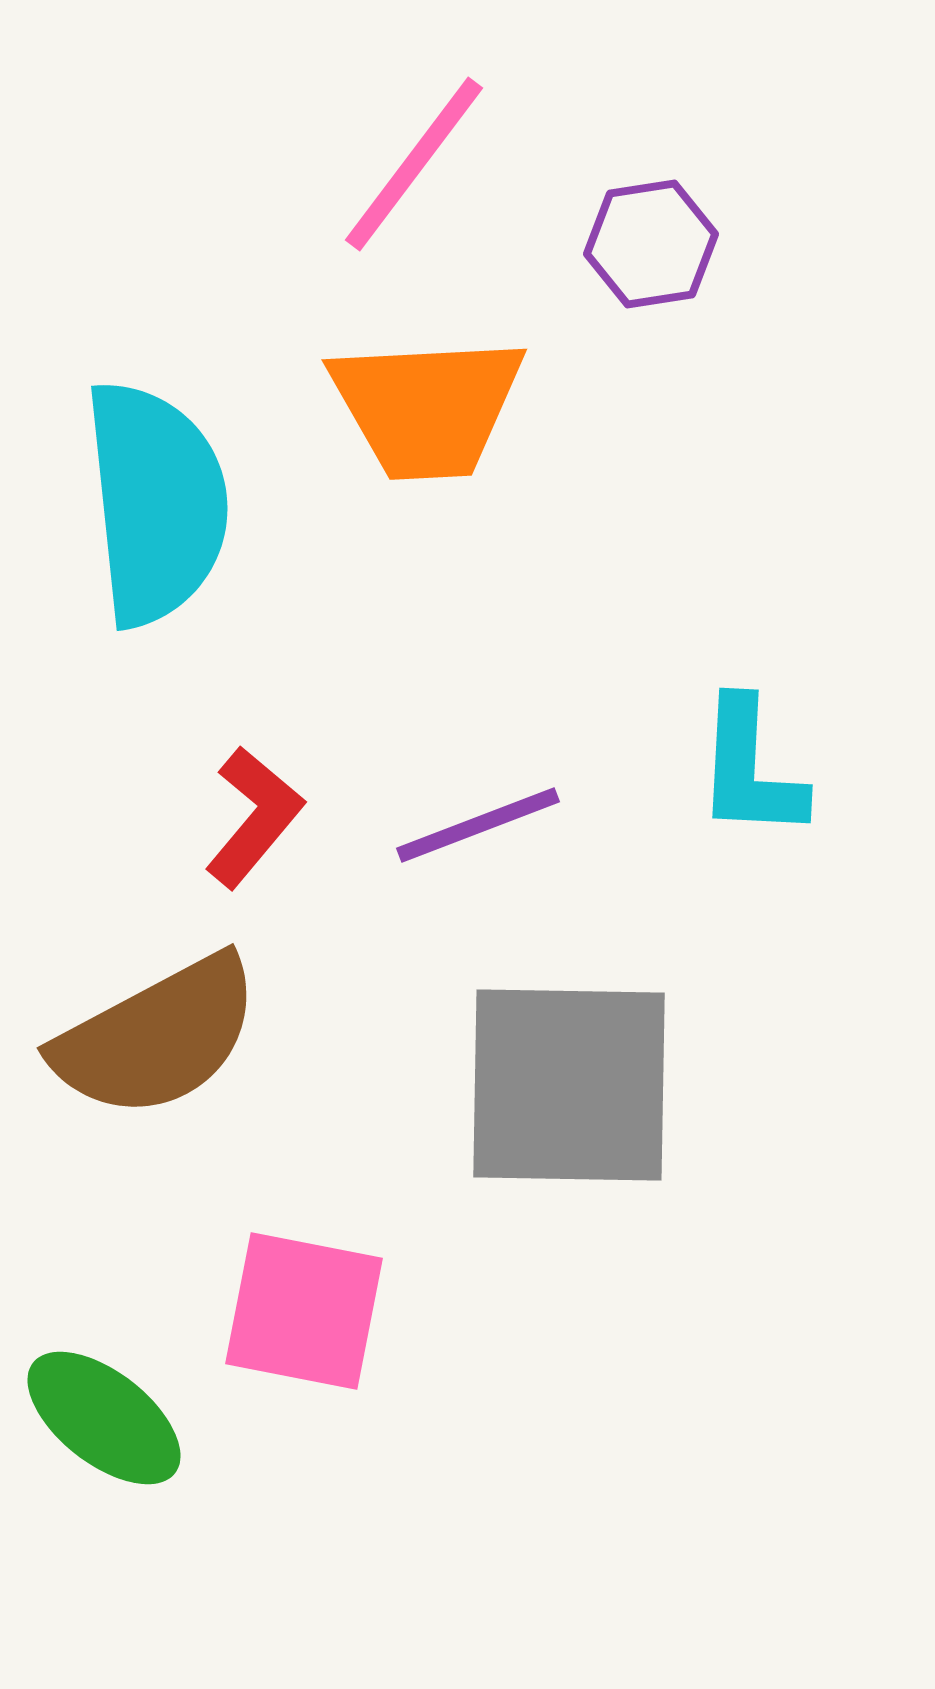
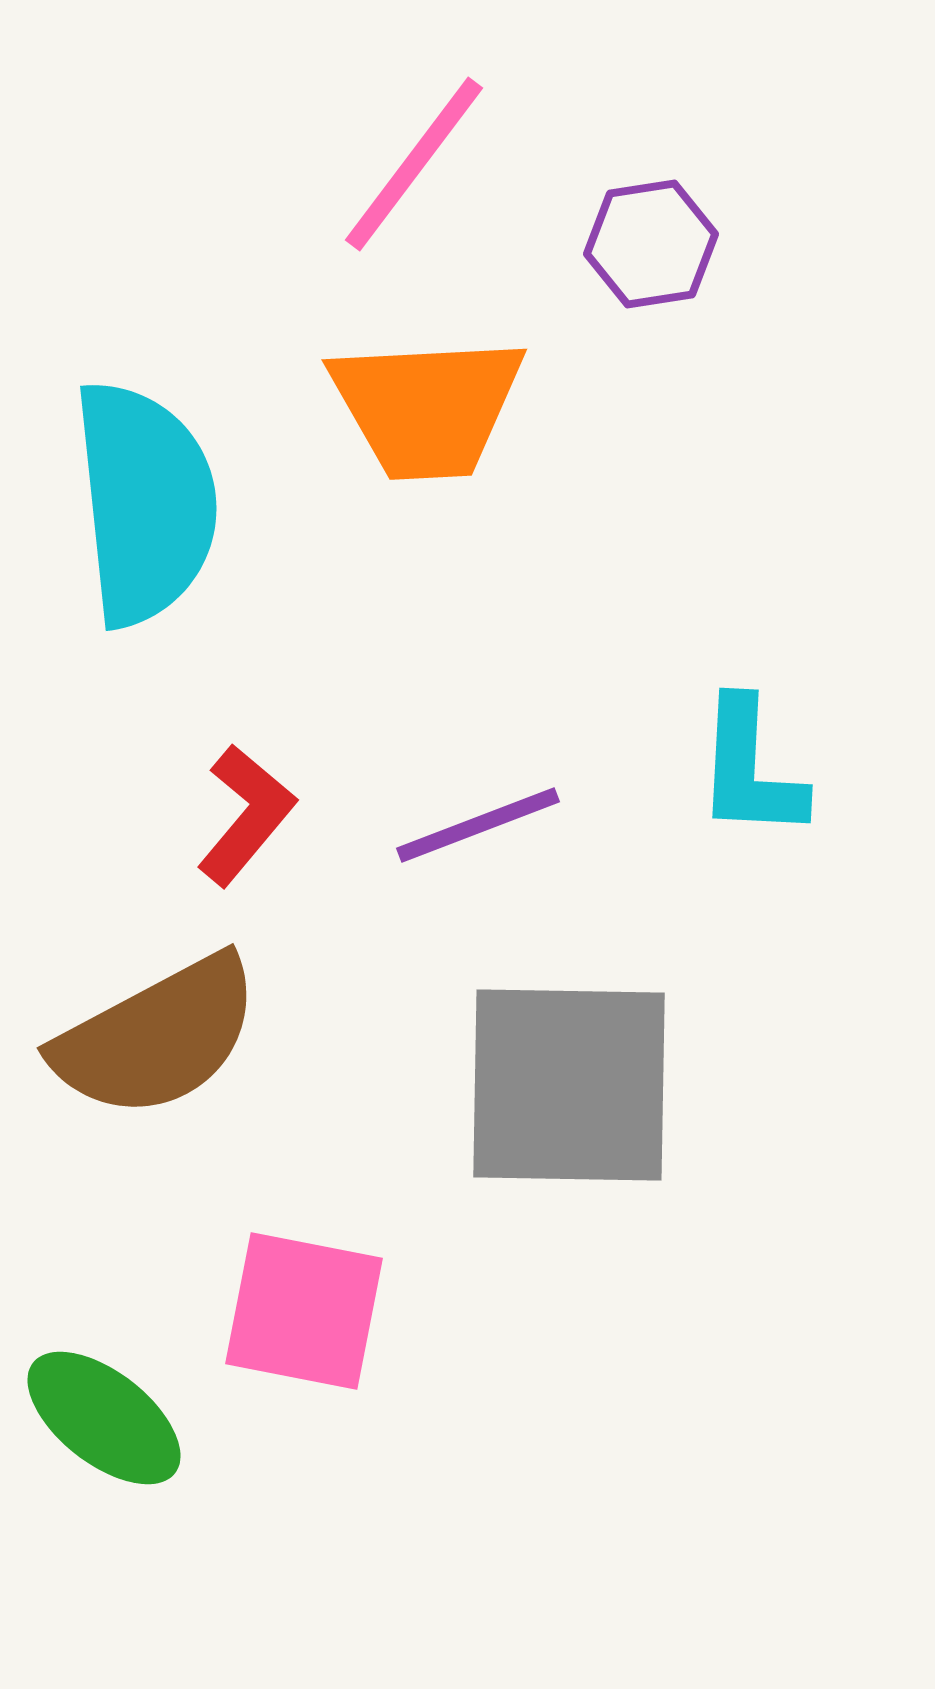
cyan semicircle: moved 11 px left
red L-shape: moved 8 px left, 2 px up
